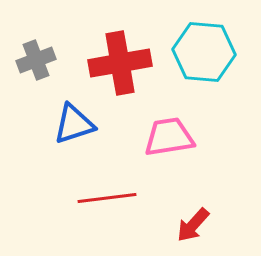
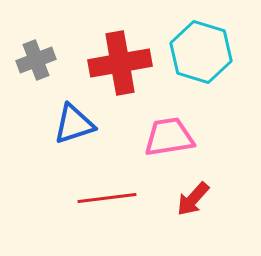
cyan hexagon: moved 3 px left; rotated 12 degrees clockwise
red arrow: moved 26 px up
